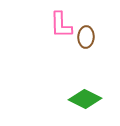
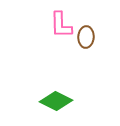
green diamond: moved 29 px left, 2 px down
